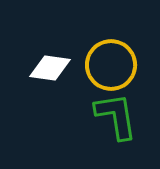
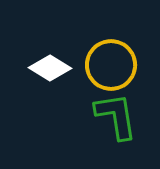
white diamond: rotated 24 degrees clockwise
